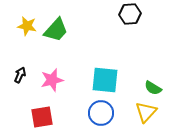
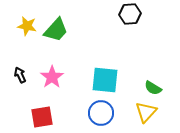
black arrow: rotated 49 degrees counterclockwise
pink star: moved 3 px up; rotated 20 degrees counterclockwise
